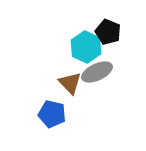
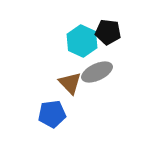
black pentagon: rotated 15 degrees counterclockwise
cyan hexagon: moved 4 px left, 6 px up
blue pentagon: rotated 20 degrees counterclockwise
